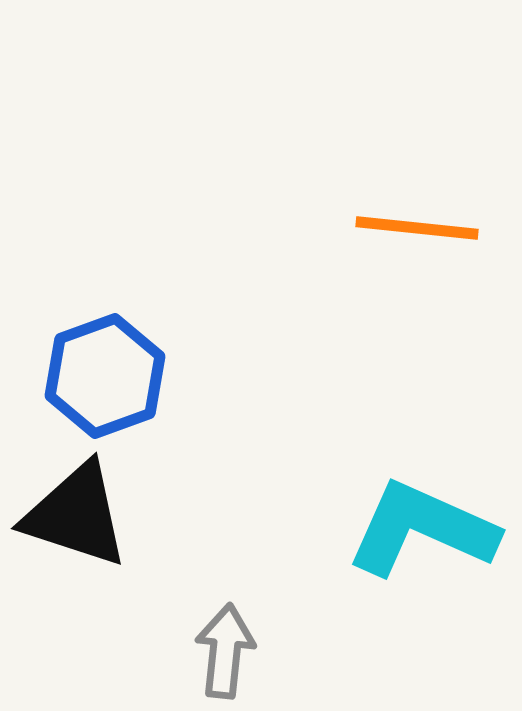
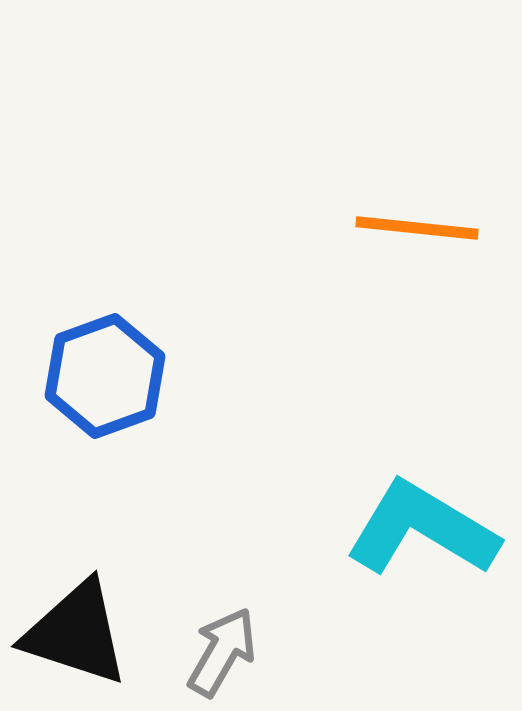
black triangle: moved 118 px down
cyan L-shape: rotated 7 degrees clockwise
gray arrow: moved 3 px left, 1 px down; rotated 24 degrees clockwise
